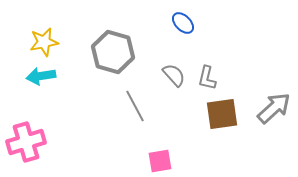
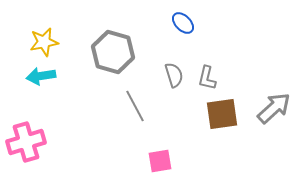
gray semicircle: rotated 25 degrees clockwise
